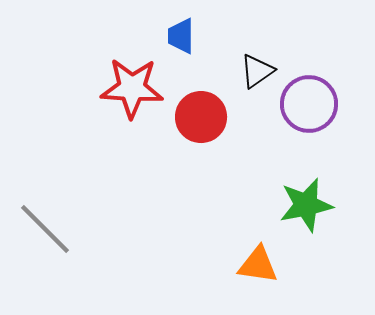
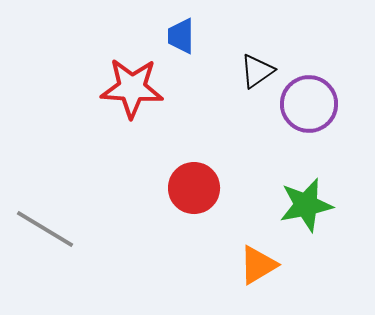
red circle: moved 7 px left, 71 px down
gray line: rotated 14 degrees counterclockwise
orange triangle: rotated 39 degrees counterclockwise
